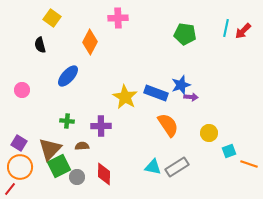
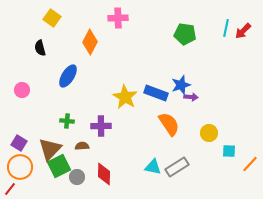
black semicircle: moved 3 px down
blue ellipse: rotated 10 degrees counterclockwise
orange semicircle: moved 1 px right, 1 px up
cyan square: rotated 24 degrees clockwise
orange line: moved 1 px right; rotated 66 degrees counterclockwise
